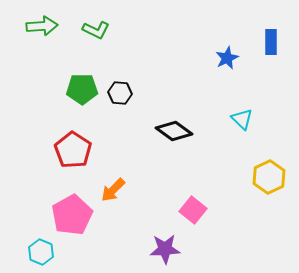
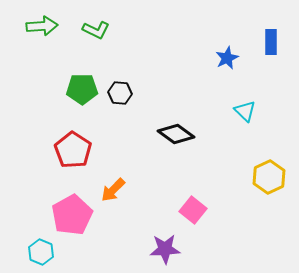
cyan triangle: moved 3 px right, 8 px up
black diamond: moved 2 px right, 3 px down
